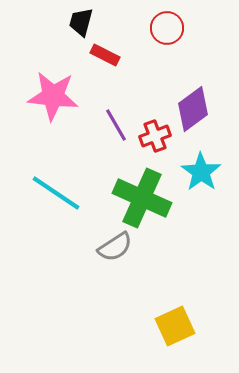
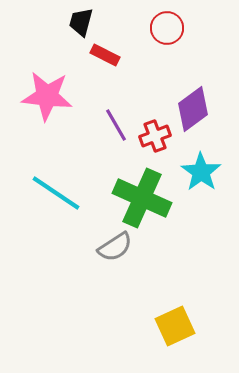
pink star: moved 6 px left
